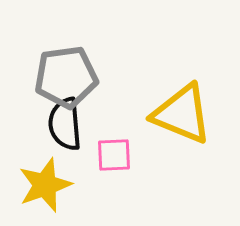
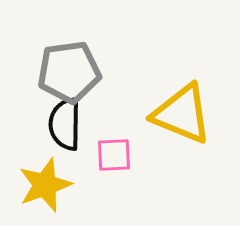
gray pentagon: moved 3 px right, 5 px up
black semicircle: rotated 6 degrees clockwise
